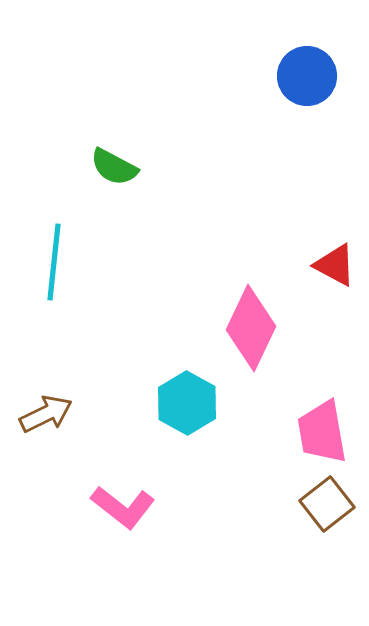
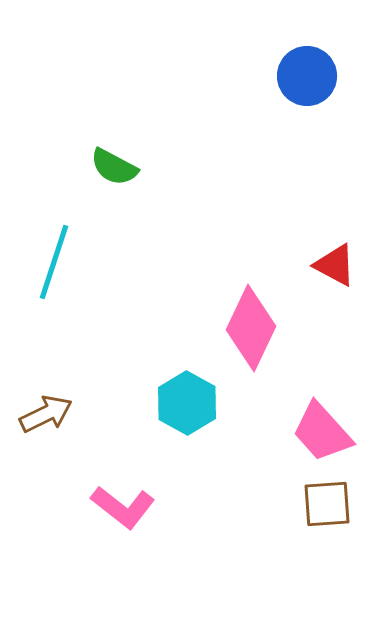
cyan line: rotated 12 degrees clockwise
pink trapezoid: rotated 32 degrees counterclockwise
brown square: rotated 34 degrees clockwise
